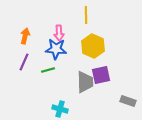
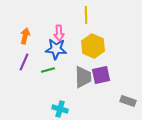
gray trapezoid: moved 2 px left, 5 px up
